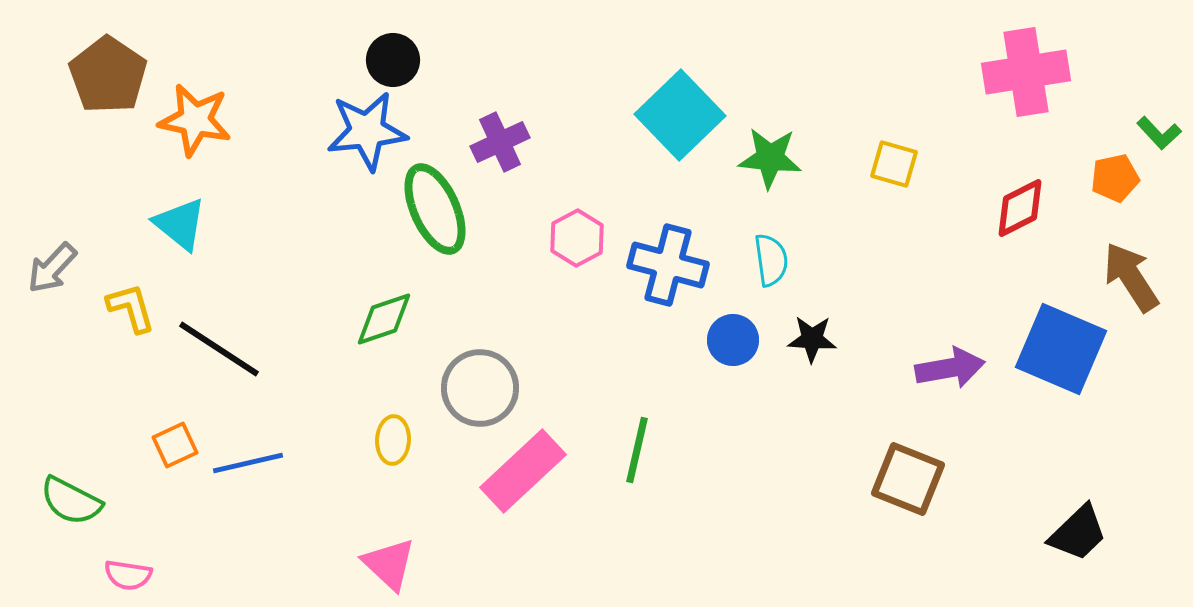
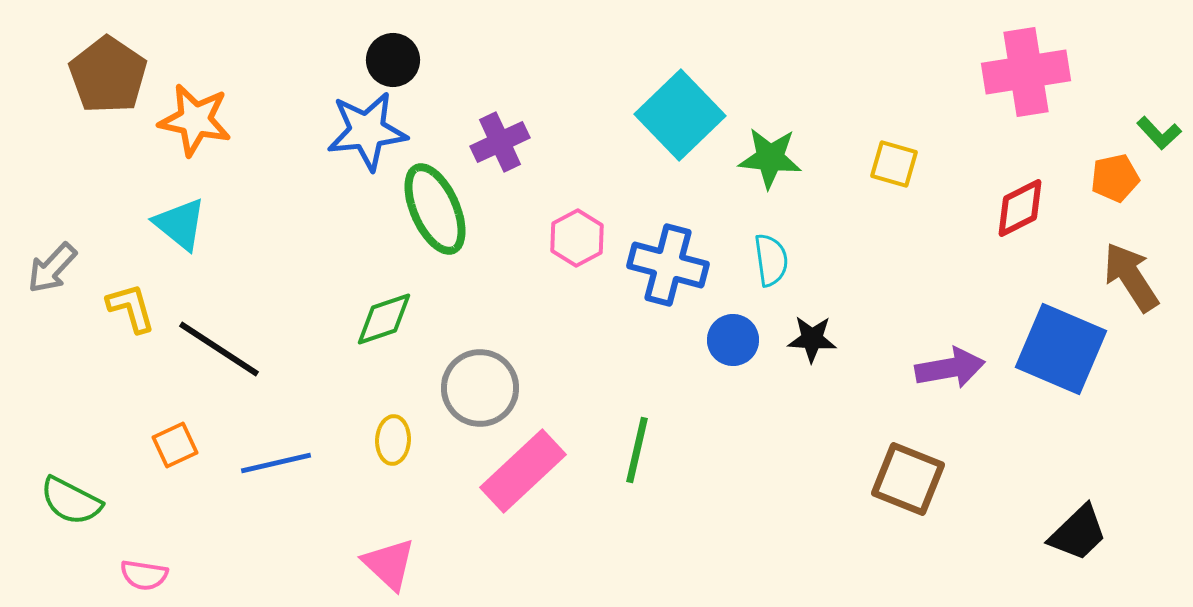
blue line: moved 28 px right
pink semicircle: moved 16 px right
